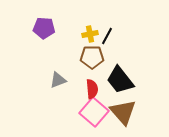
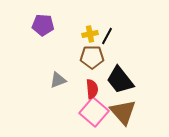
purple pentagon: moved 1 px left, 3 px up
